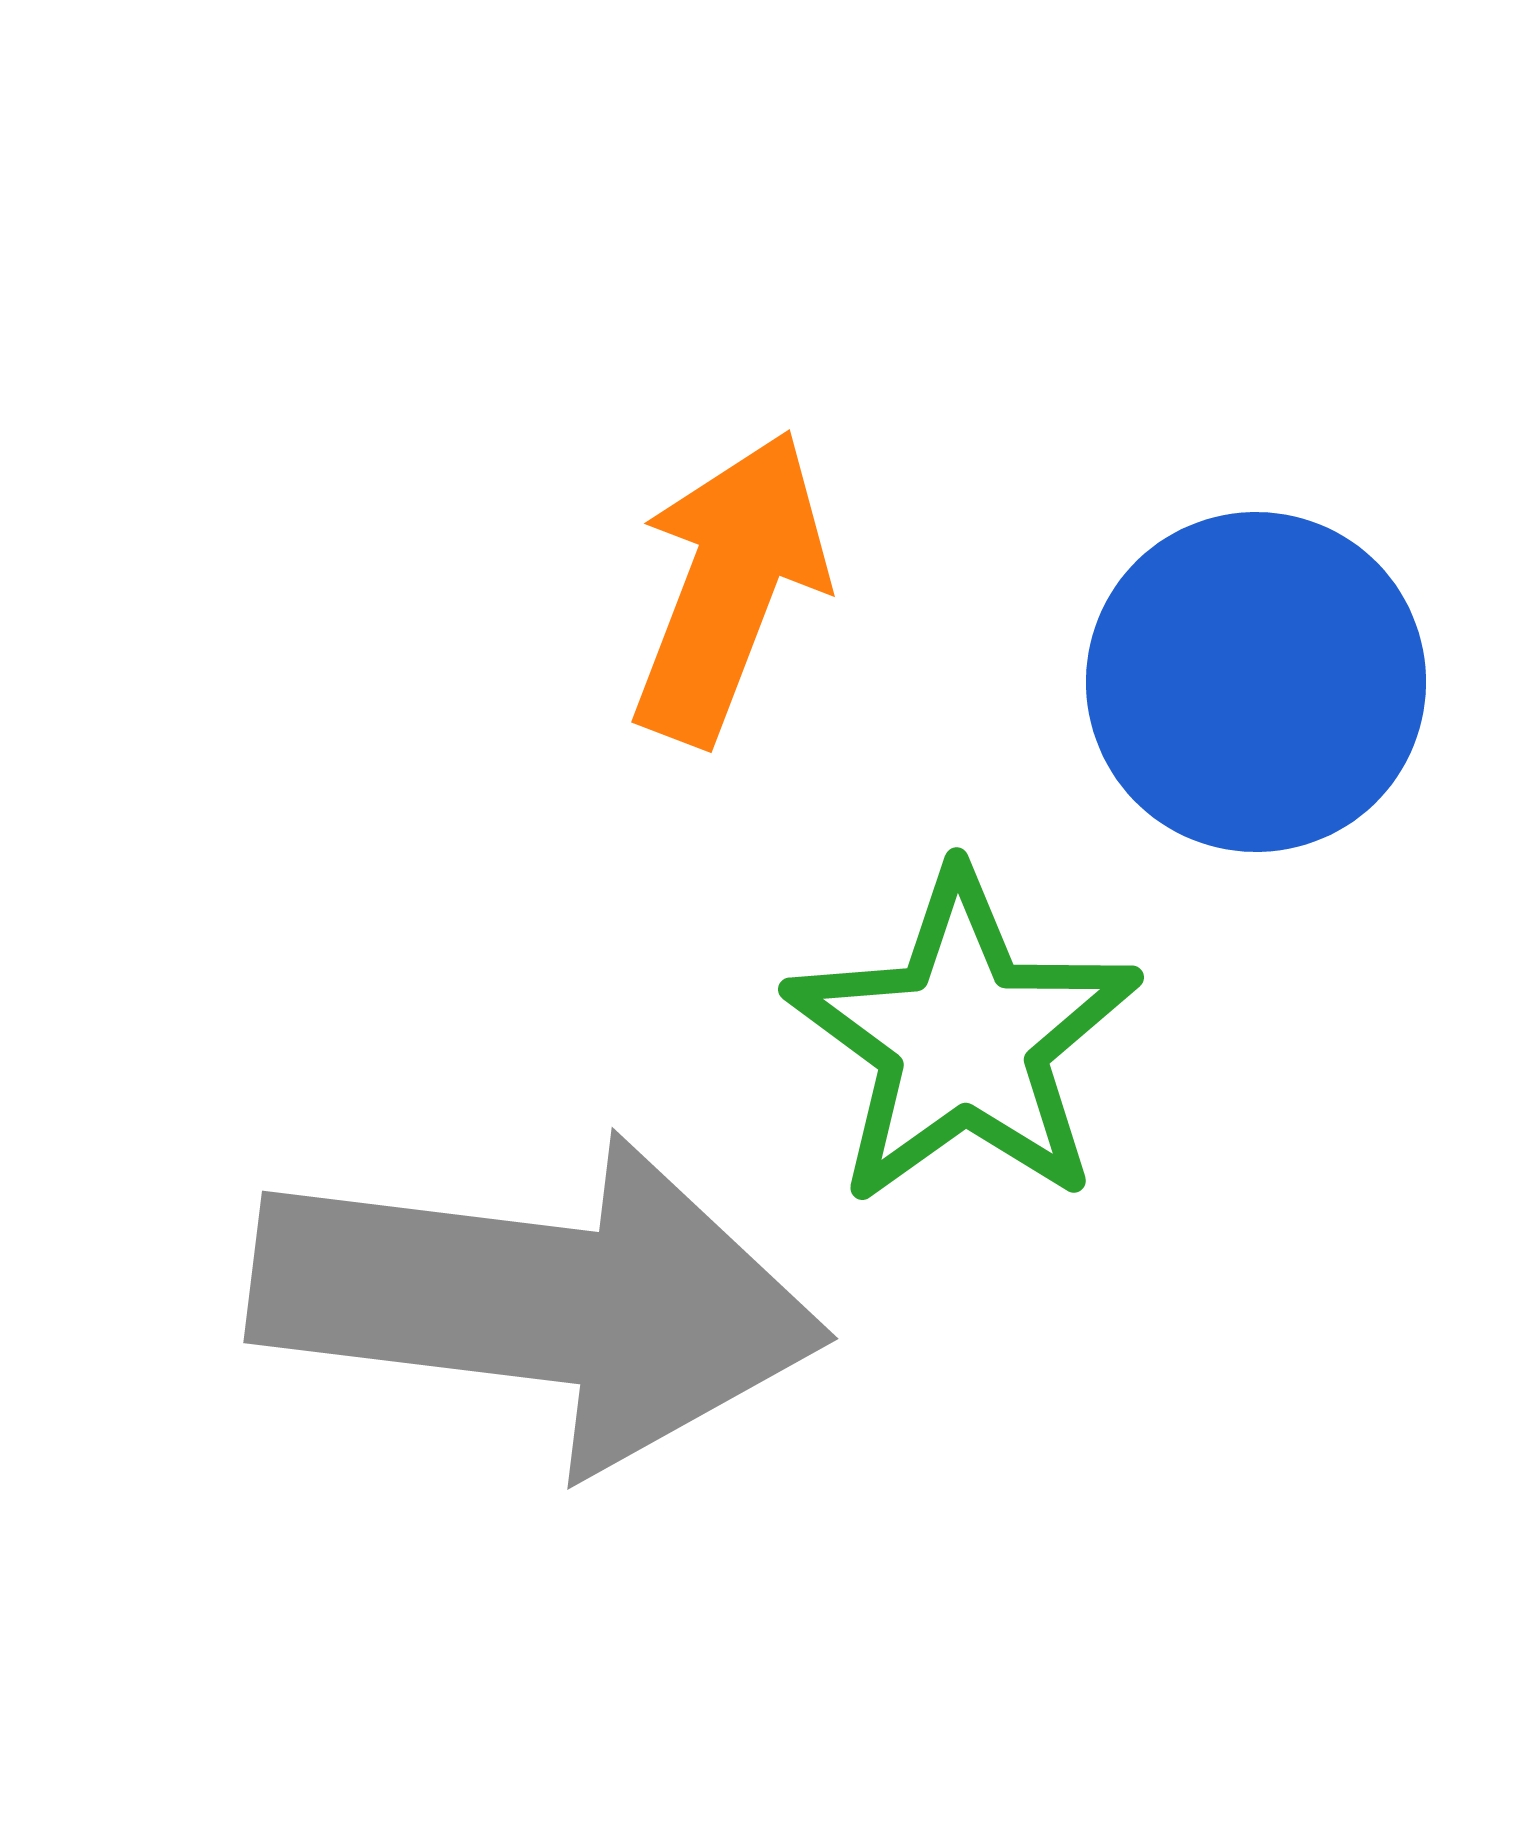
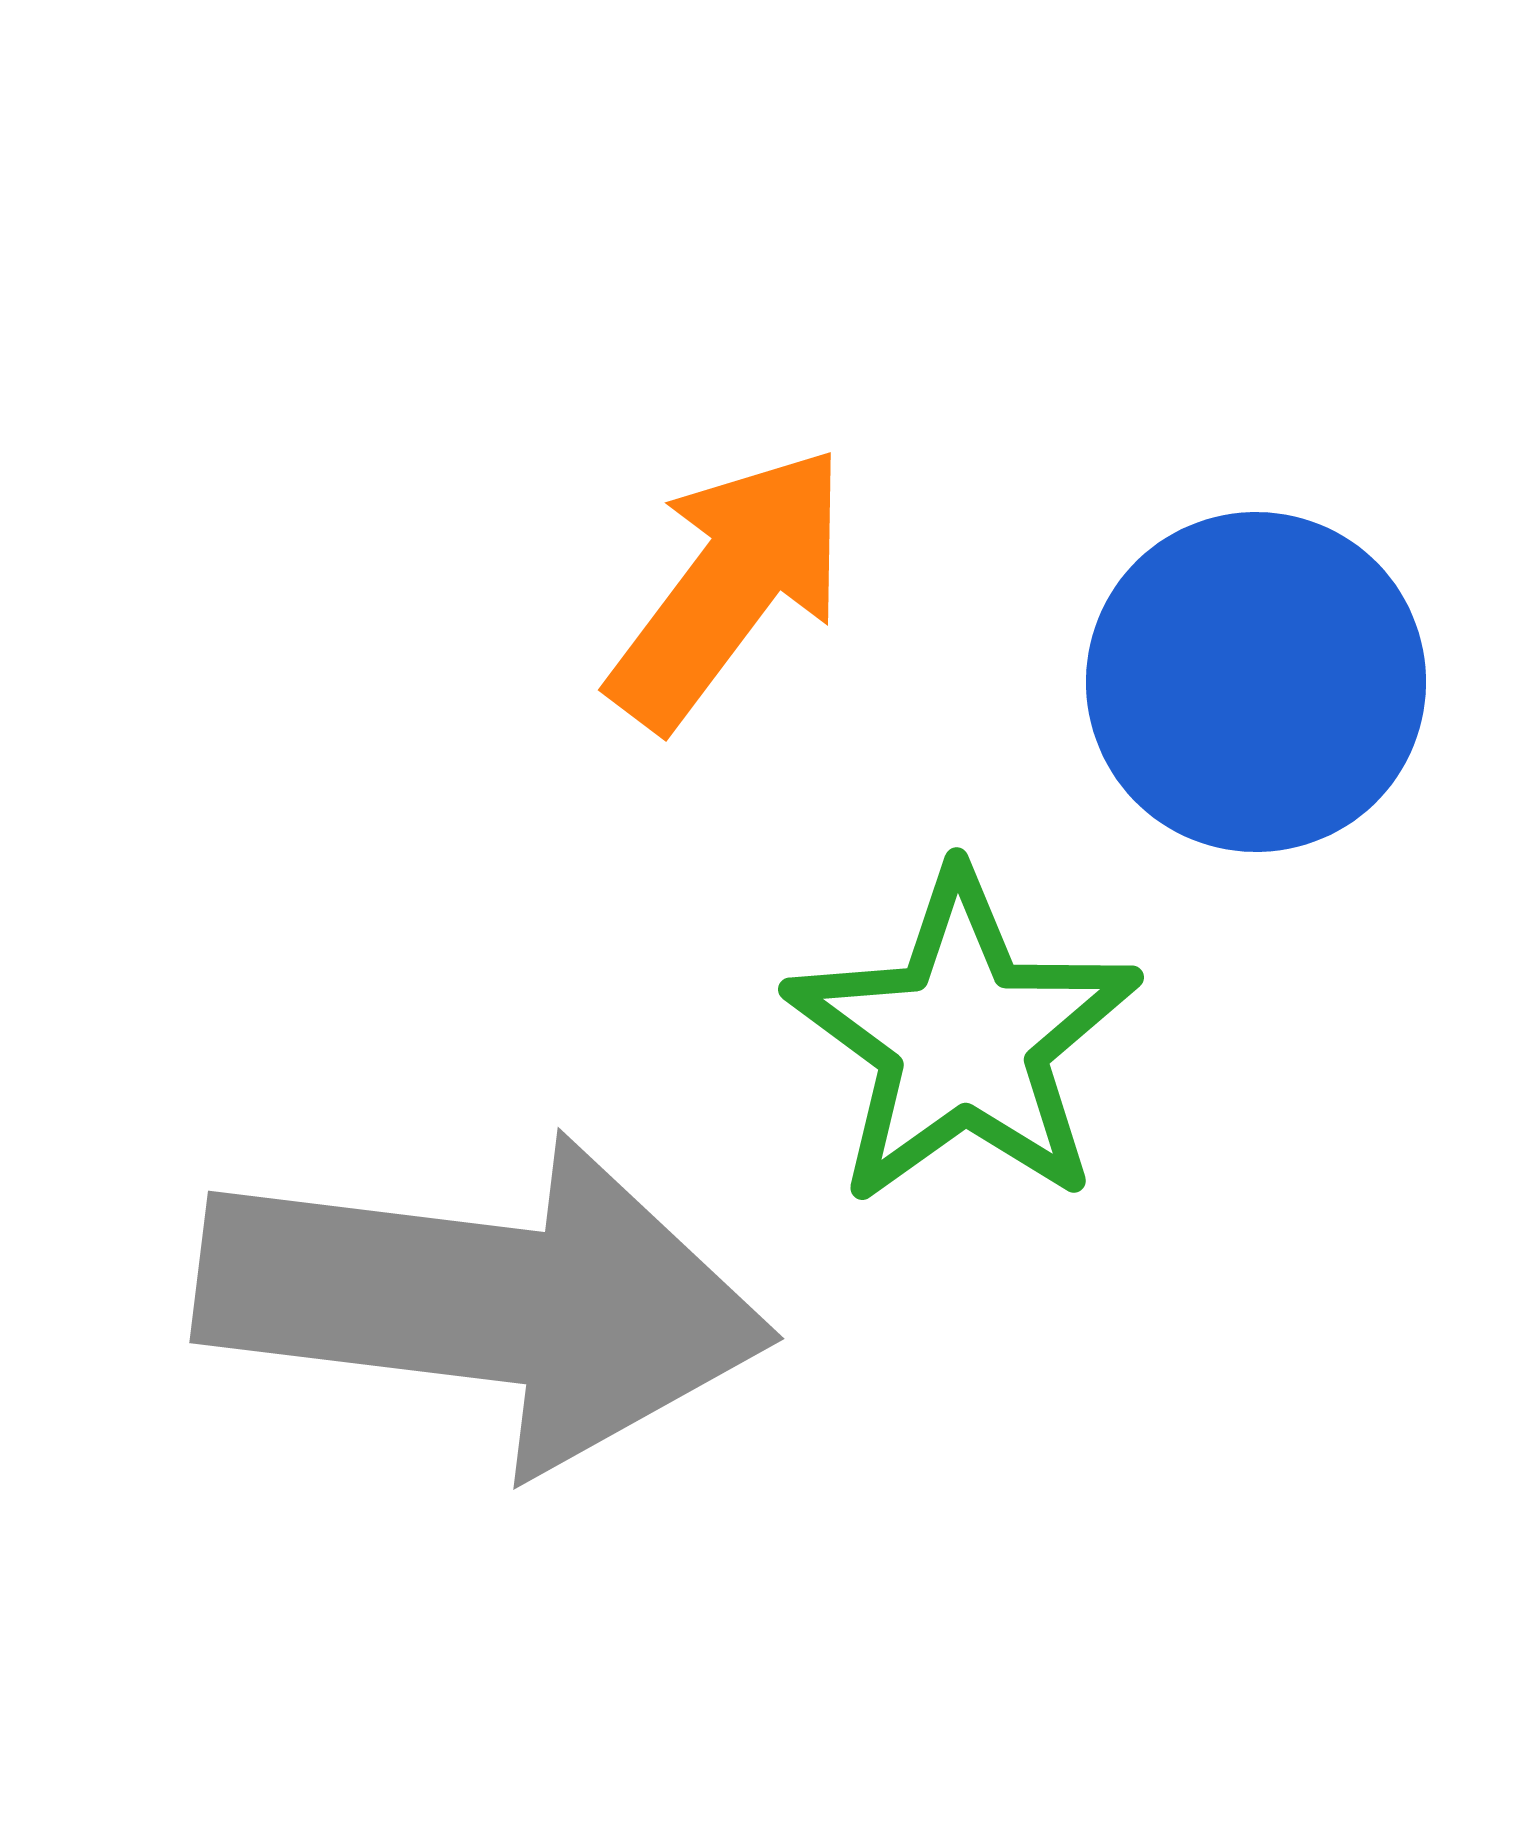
orange arrow: rotated 16 degrees clockwise
gray arrow: moved 54 px left
